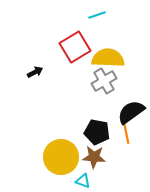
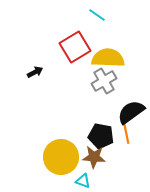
cyan line: rotated 54 degrees clockwise
black pentagon: moved 4 px right, 4 px down
